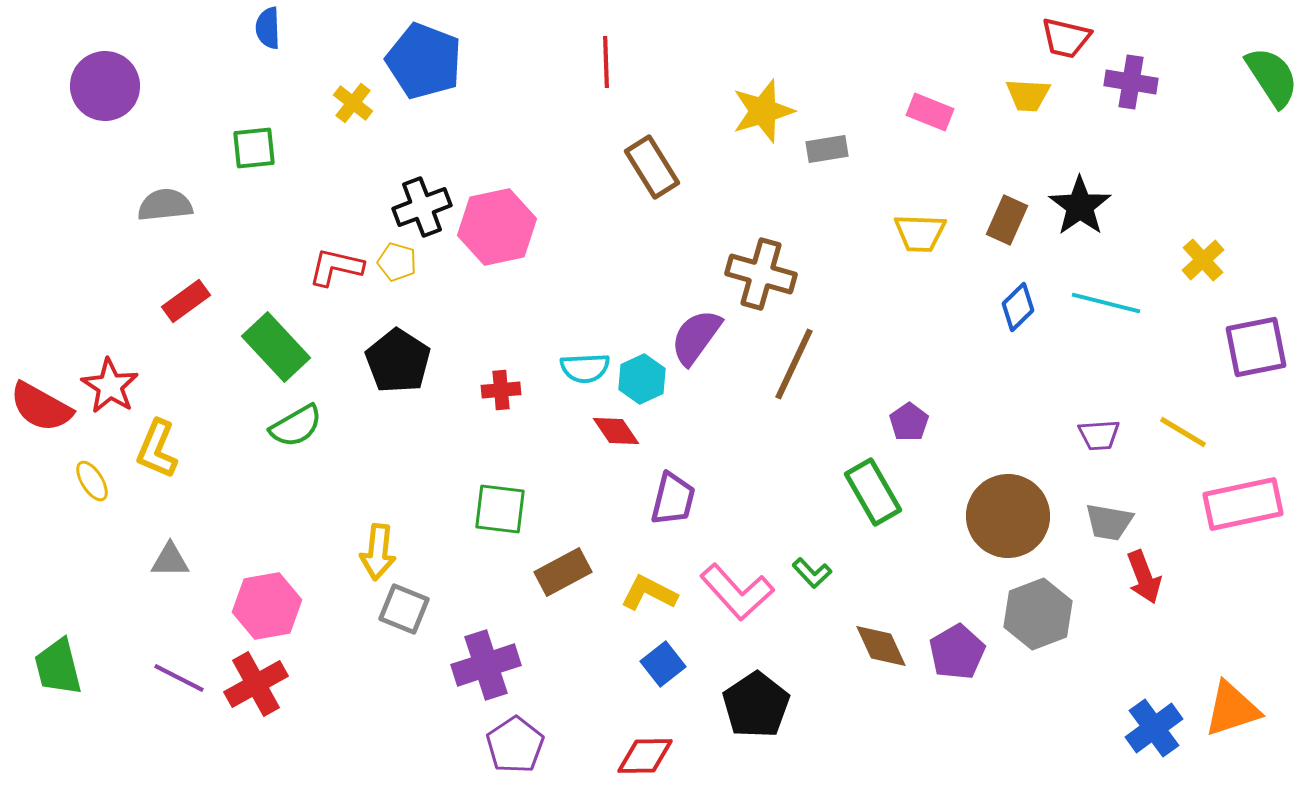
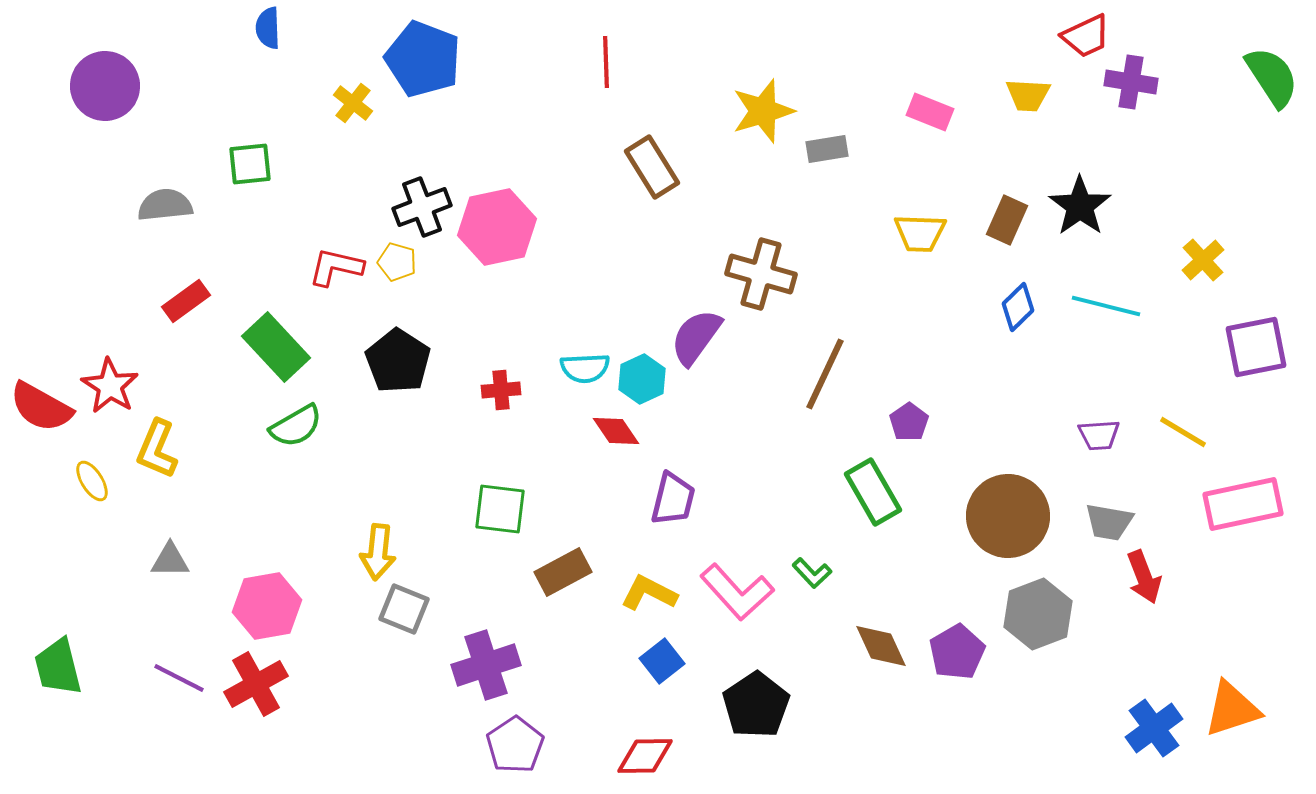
red trapezoid at (1066, 38): moved 20 px right, 2 px up; rotated 38 degrees counterclockwise
blue pentagon at (424, 61): moved 1 px left, 2 px up
green square at (254, 148): moved 4 px left, 16 px down
cyan line at (1106, 303): moved 3 px down
brown line at (794, 364): moved 31 px right, 10 px down
blue square at (663, 664): moved 1 px left, 3 px up
